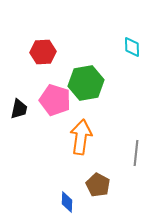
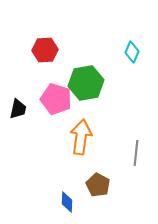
cyan diamond: moved 5 px down; rotated 25 degrees clockwise
red hexagon: moved 2 px right, 2 px up
pink pentagon: moved 1 px right, 1 px up
black trapezoid: moved 1 px left
